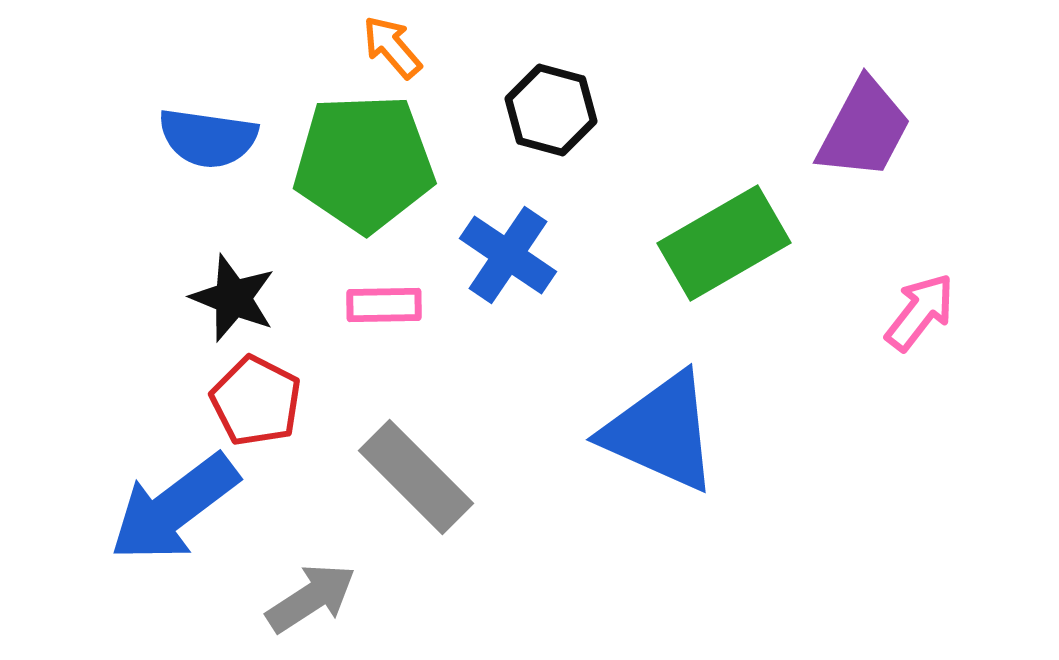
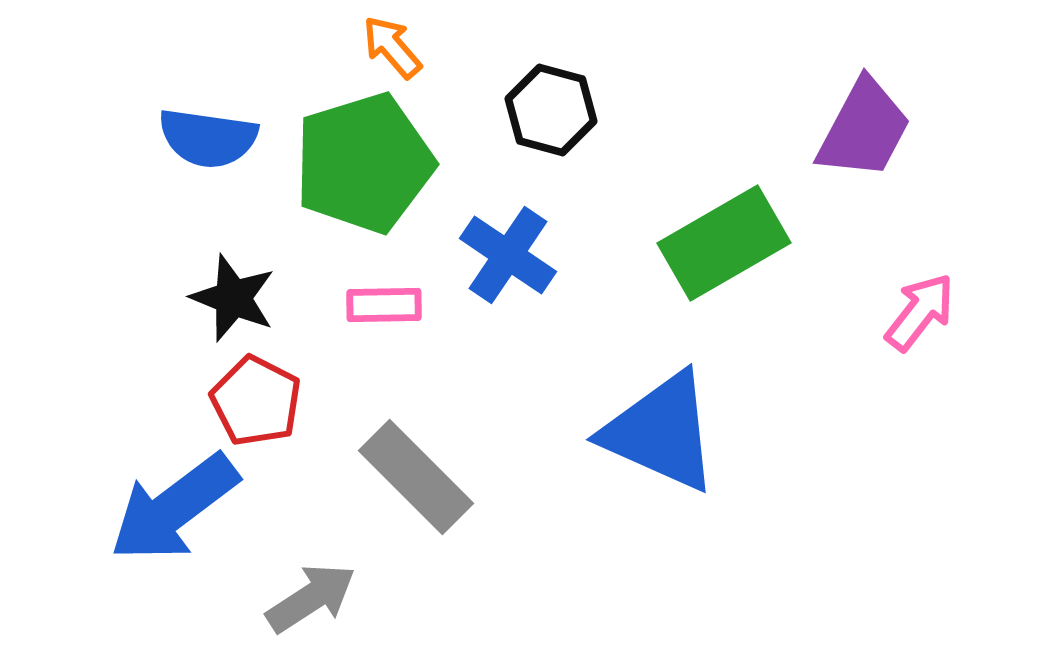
green pentagon: rotated 15 degrees counterclockwise
